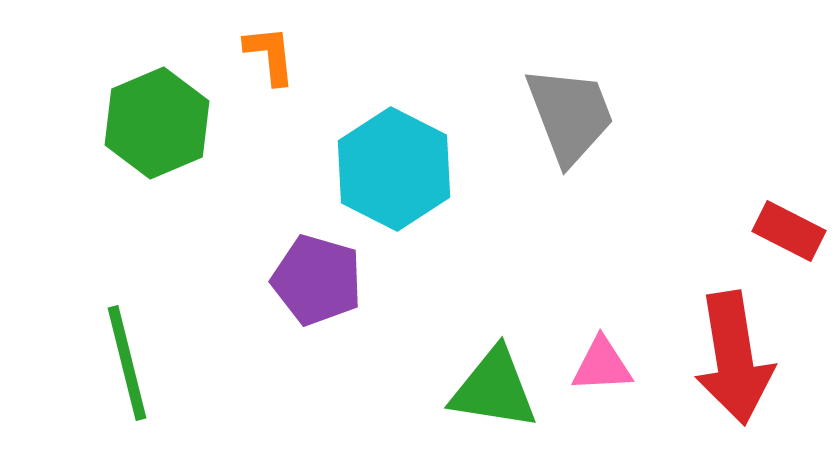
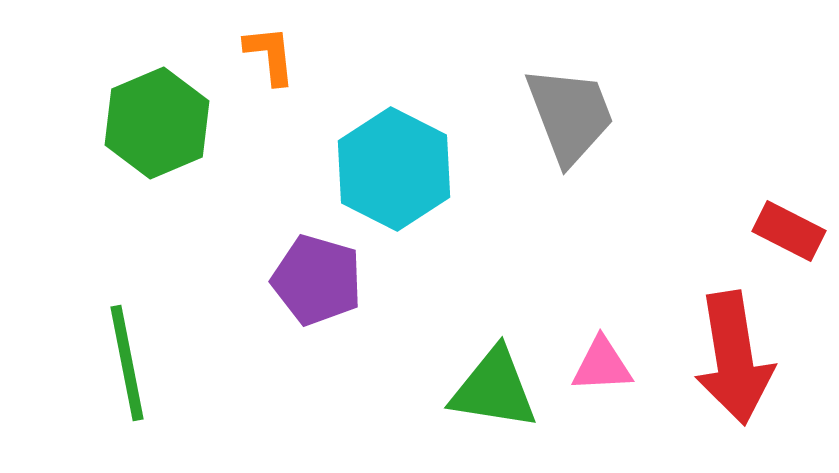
green line: rotated 3 degrees clockwise
